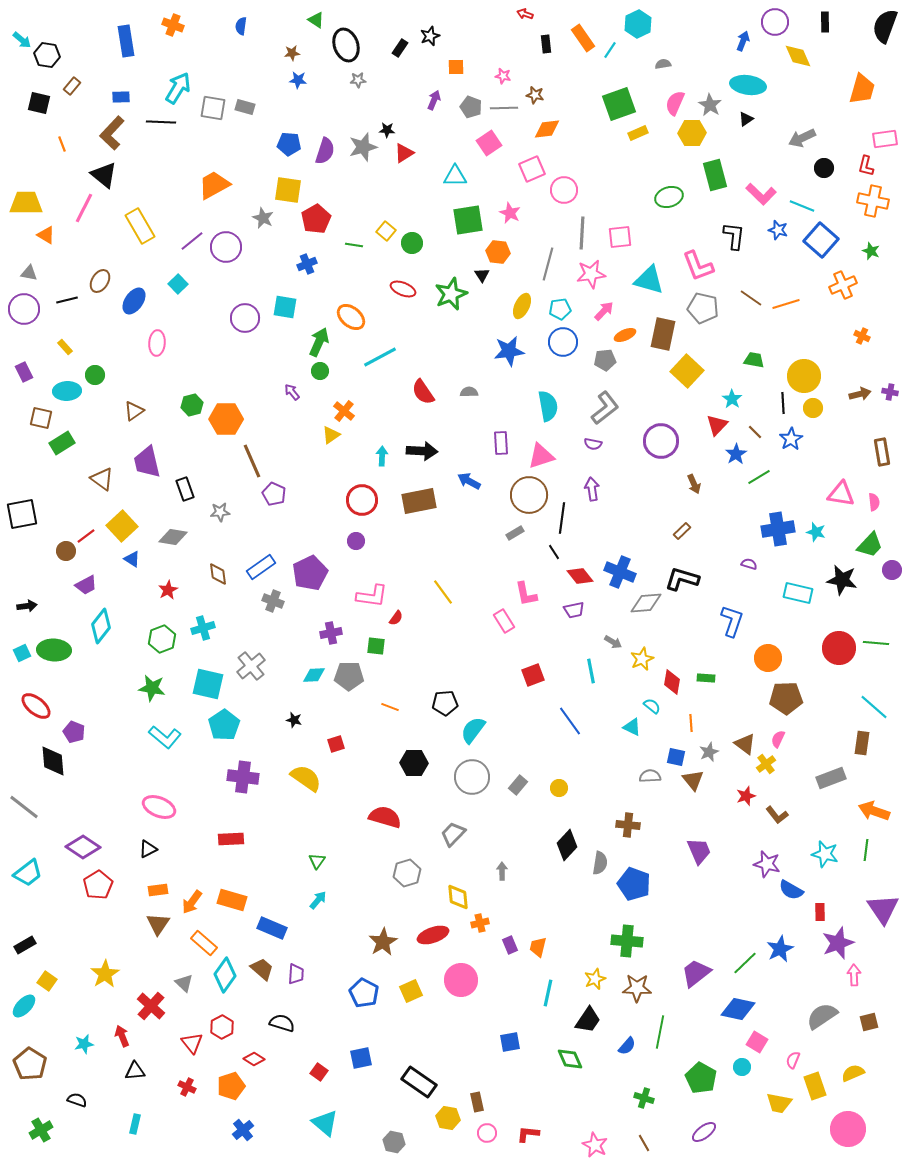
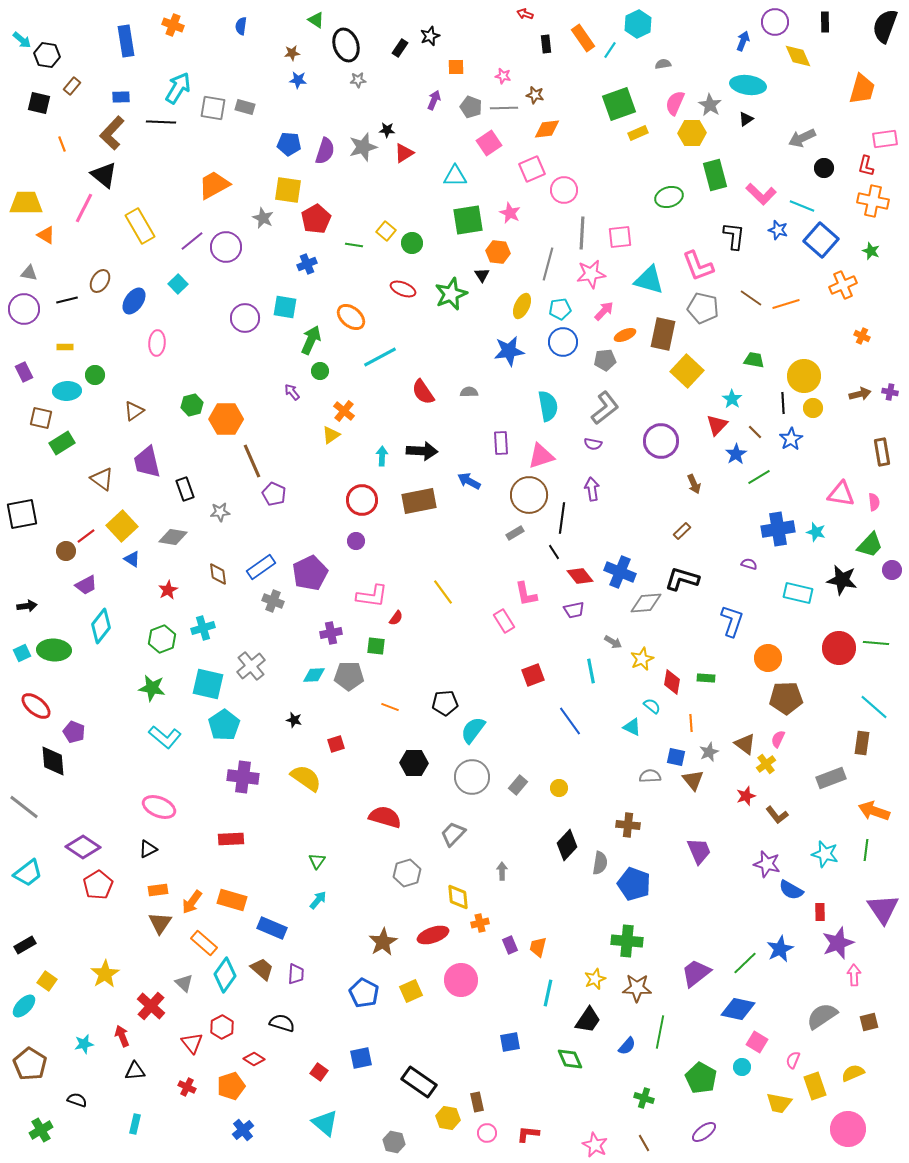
green arrow at (319, 342): moved 8 px left, 2 px up
yellow rectangle at (65, 347): rotated 49 degrees counterclockwise
brown triangle at (158, 924): moved 2 px right, 1 px up
